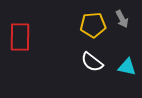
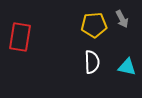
yellow pentagon: moved 1 px right
red rectangle: rotated 8 degrees clockwise
white semicircle: rotated 130 degrees counterclockwise
